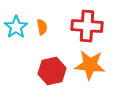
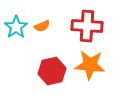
orange semicircle: moved 1 px up; rotated 77 degrees clockwise
